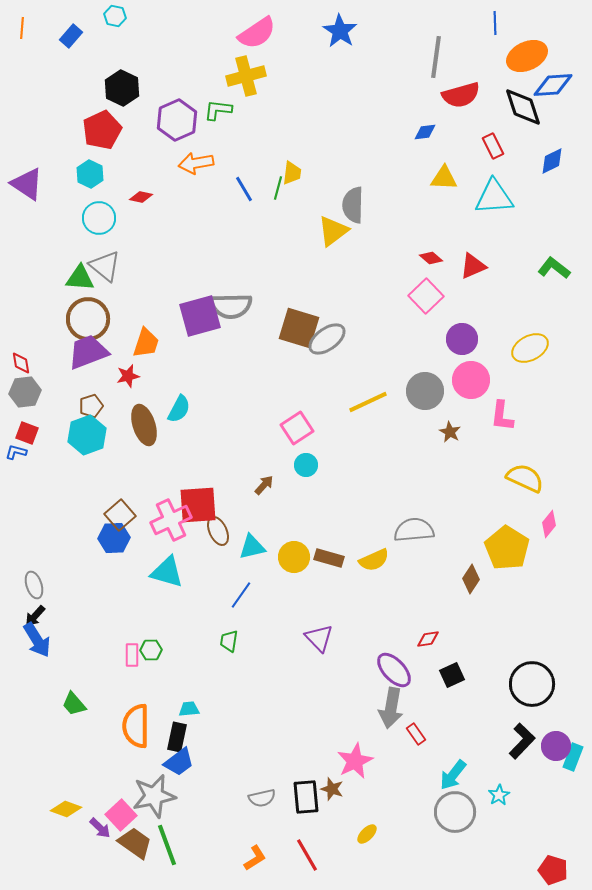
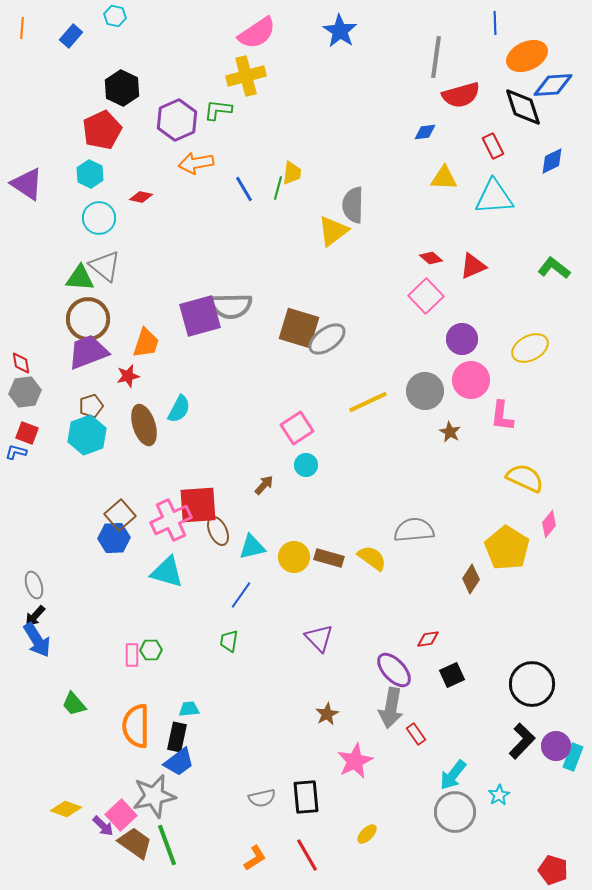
yellow semicircle at (374, 560): moved 2 px left, 2 px up; rotated 120 degrees counterclockwise
brown star at (332, 789): moved 5 px left, 75 px up; rotated 25 degrees clockwise
purple arrow at (100, 828): moved 3 px right, 2 px up
